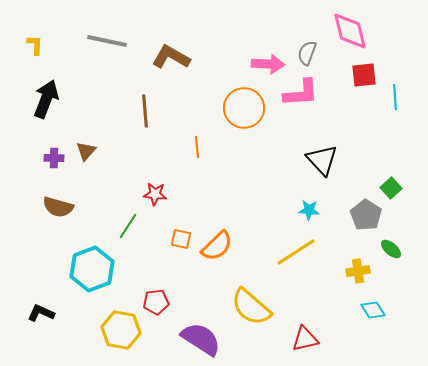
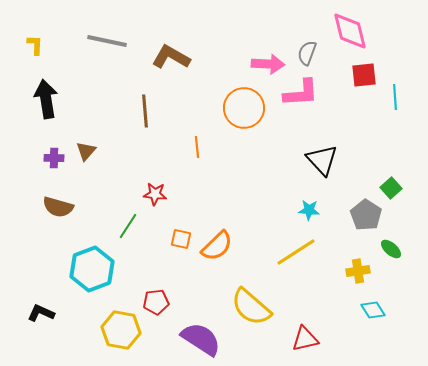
black arrow: rotated 30 degrees counterclockwise
